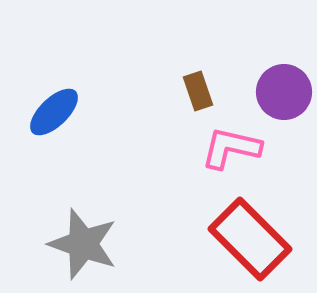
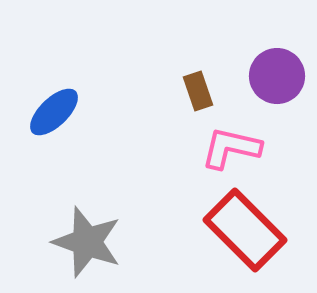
purple circle: moved 7 px left, 16 px up
red rectangle: moved 5 px left, 9 px up
gray star: moved 4 px right, 2 px up
